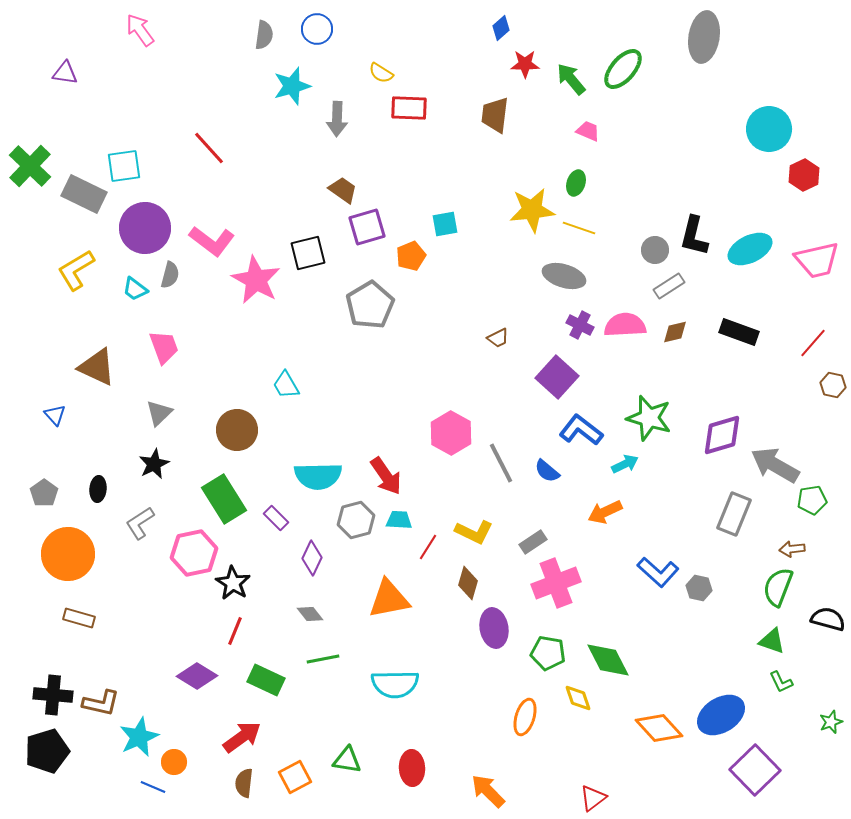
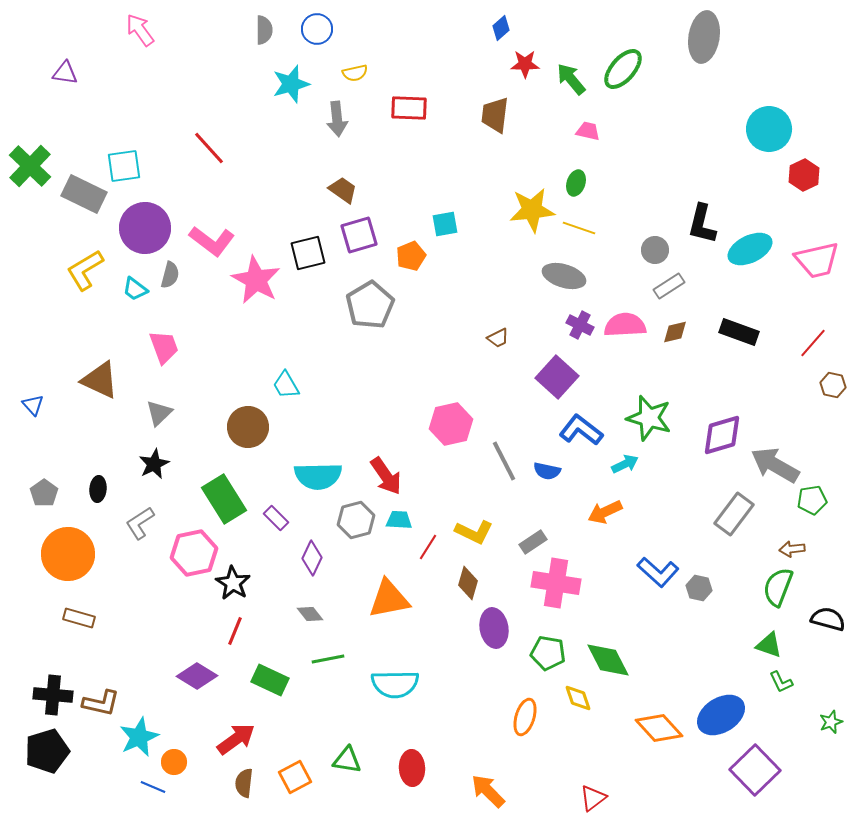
gray semicircle at (264, 35): moved 5 px up; rotated 8 degrees counterclockwise
yellow semicircle at (381, 73): moved 26 px left; rotated 45 degrees counterclockwise
cyan star at (292, 86): moved 1 px left, 2 px up
gray arrow at (337, 119): rotated 8 degrees counterclockwise
pink trapezoid at (588, 131): rotated 10 degrees counterclockwise
purple square at (367, 227): moved 8 px left, 8 px down
black L-shape at (694, 236): moved 8 px right, 12 px up
yellow L-shape at (76, 270): moved 9 px right
brown triangle at (97, 367): moved 3 px right, 13 px down
blue triangle at (55, 415): moved 22 px left, 10 px up
brown circle at (237, 430): moved 11 px right, 3 px up
pink hexagon at (451, 433): moved 9 px up; rotated 18 degrees clockwise
gray line at (501, 463): moved 3 px right, 2 px up
blue semicircle at (547, 471): rotated 28 degrees counterclockwise
gray rectangle at (734, 514): rotated 15 degrees clockwise
pink cross at (556, 583): rotated 30 degrees clockwise
green triangle at (772, 641): moved 3 px left, 4 px down
green line at (323, 659): moved 5 px right
green rectangle at (266, 680): moved 4 px right
red arrow at (242, 737): moved 6 px left, 2 px down
